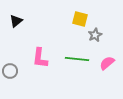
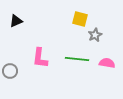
black triangle: rotated 16 degrees clockwise
pink semicircle: rotated 49 degrees clockwise
